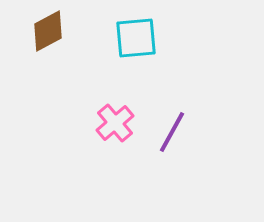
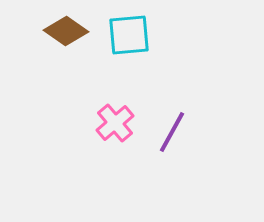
brown diamond: moved 18 px right; rotated 63 degrees clockwise
cyan square: moved 7 px left, 3 px up
